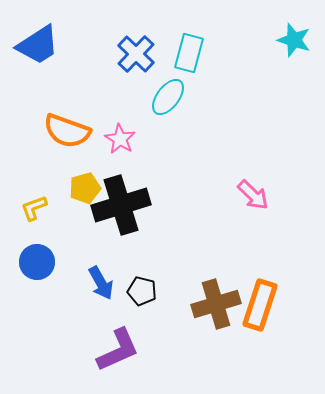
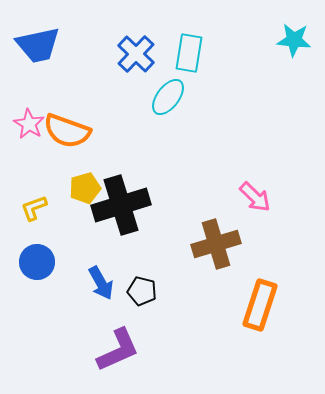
cyan star: rotated 12 degrees counterclockwise
blue trapezoid: rotated 21 degrees clockwise
cyan rectangle: rotated 6 degrees counterclockwise
pink star: moved 91 px left, 15 px up
pink arrow: moved 2 px right, 2 px down
brown cross: moved 60 px up
